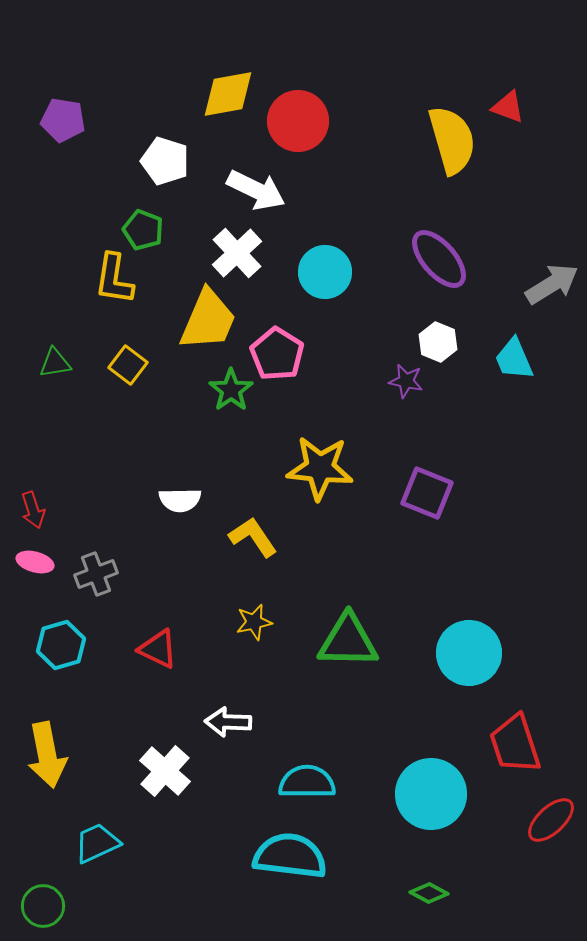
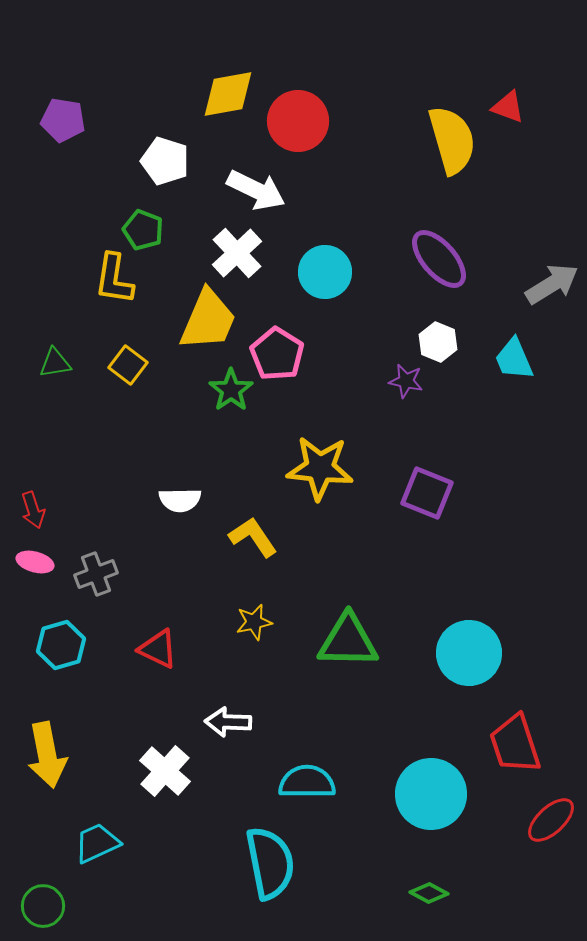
cyan semicircle at (290, 856): moved 20 px left, 7 px down; rotated 72 degrees clockwise
